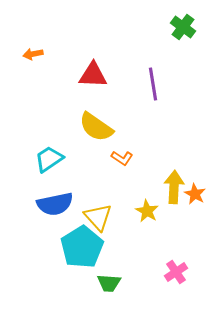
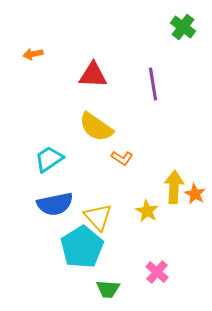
pink cross: moved 19 px left; rotated 15 degrees counterclockwise
green trapezoid: moved 1 px left, 6 px down
